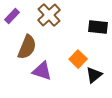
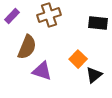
brown cross: rotated 25 degrees clockwise
black rectangle: moved 4 px up
